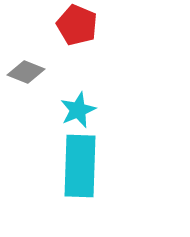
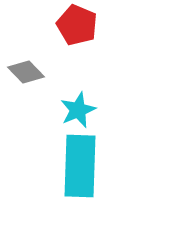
gray diamond: rotated 24 degrees clockwise
